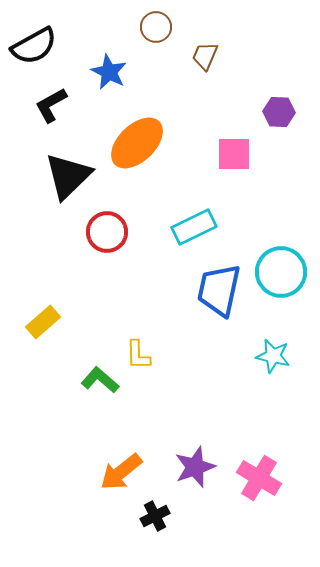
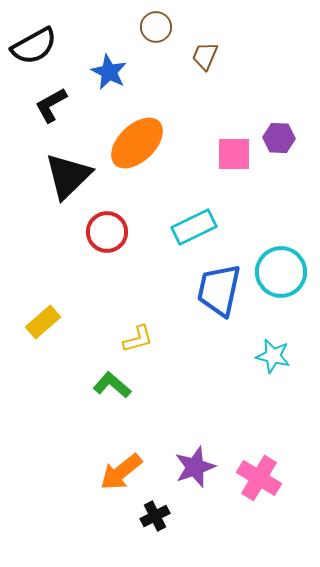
purple hexagon: moved 26 px down
yellow L-shape: moved 16 px up; rotated 104 degrees counterclockwise
green L-shape: moved 12 px right, 5 px down
